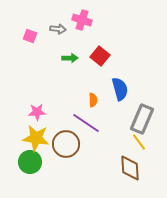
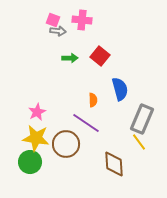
pink cross: rotated 12 degrees counterclockwise
gray arrow: moved 2 px down
pink square: moved 23 px right, 16 px up
pink star: rotated 24 degrees counterclockwise
brown diamond: moved 16 px left, 4 px up
